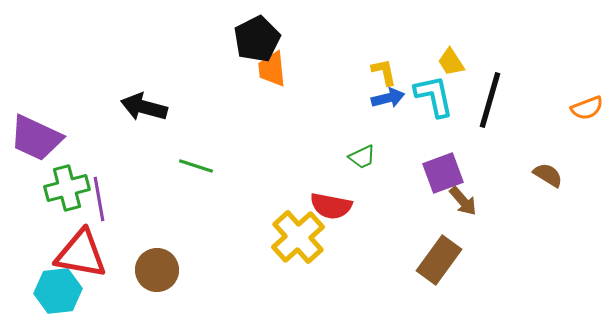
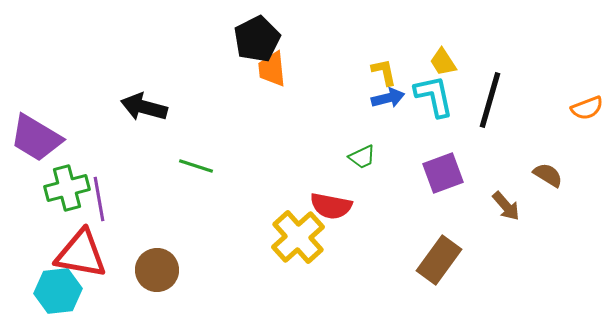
yellow trapezoid: moved 8 px left
purple trapezoid: rotated 6 degrees clockwise
brown arrow: moved 43 px right, 5 px down
